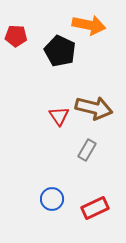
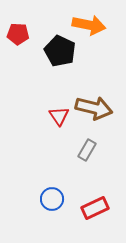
red pentagon: moved 2 px right, 2 px up
